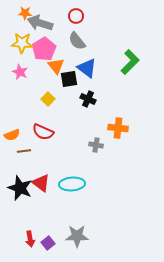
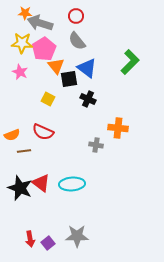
yellow square: rotated 16 degrees counterclockwise
